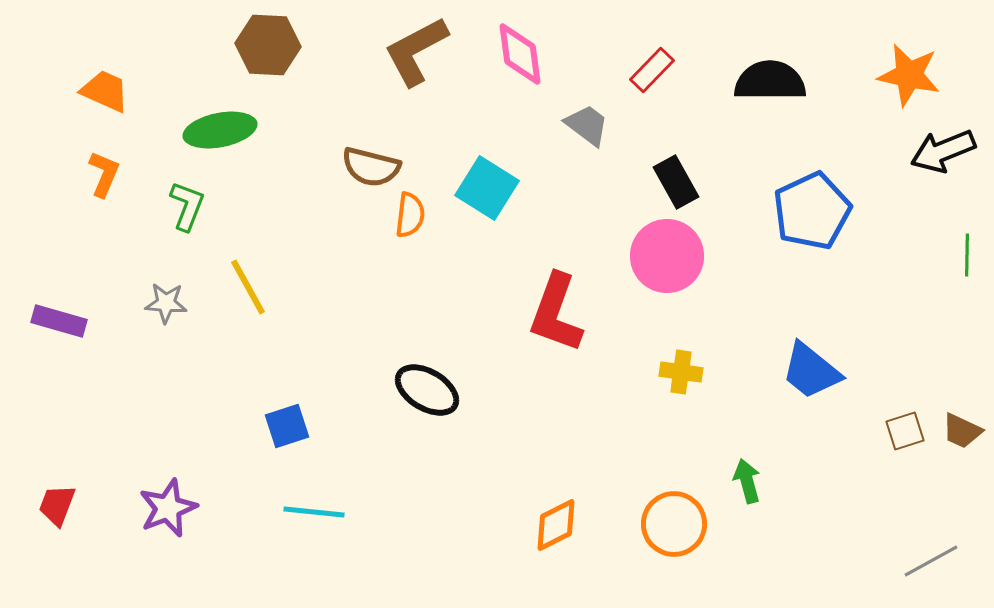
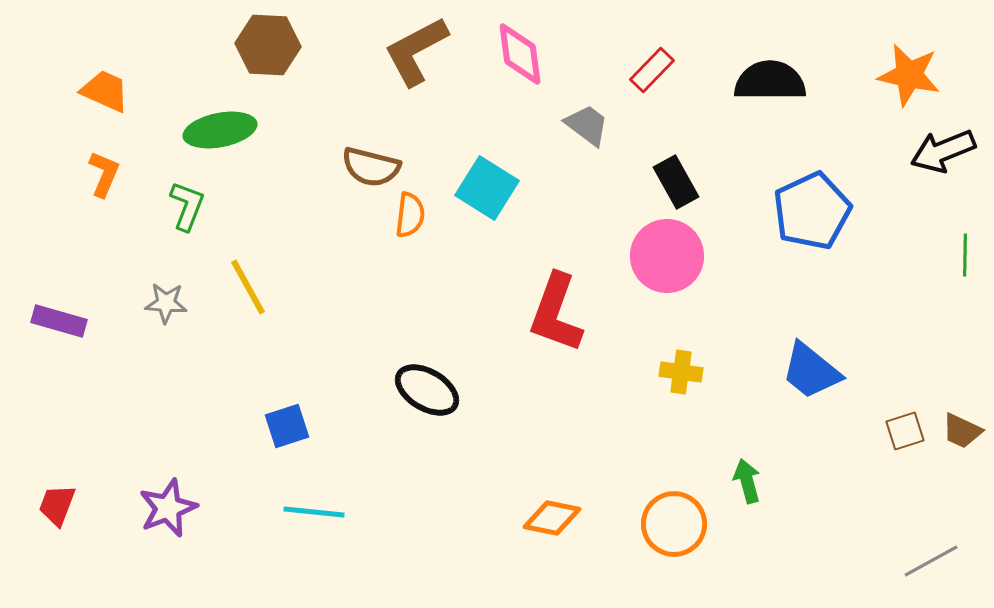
green line: moved 2 px left
orange diamond: moved 4 px left, 7 px up; rotated 38 degrees clockwise
